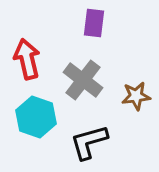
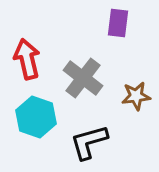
purple rectangle: moved 24 px right
gray cross: moved 2 px up
